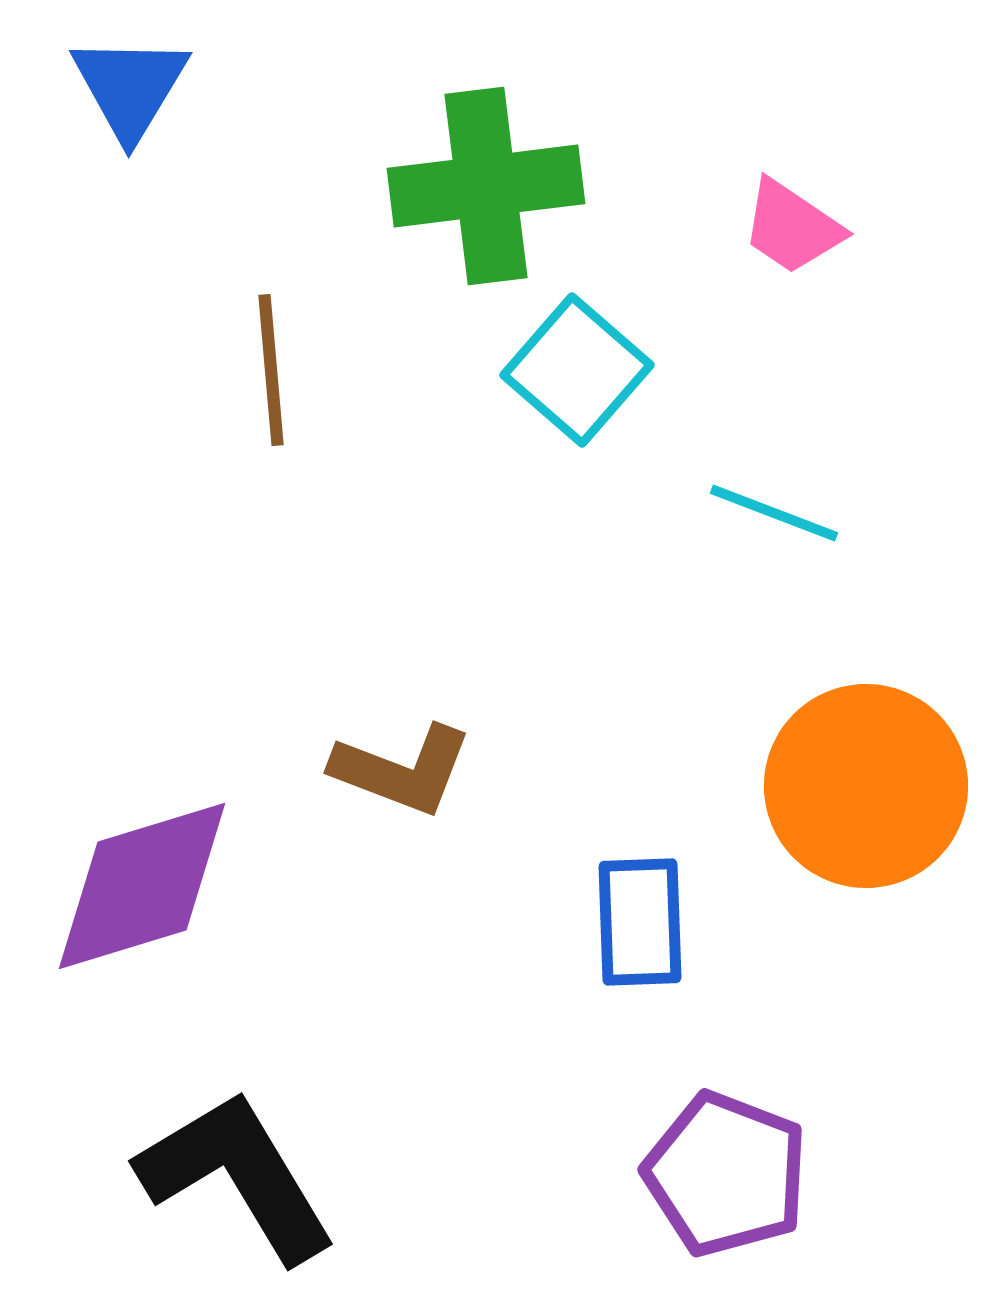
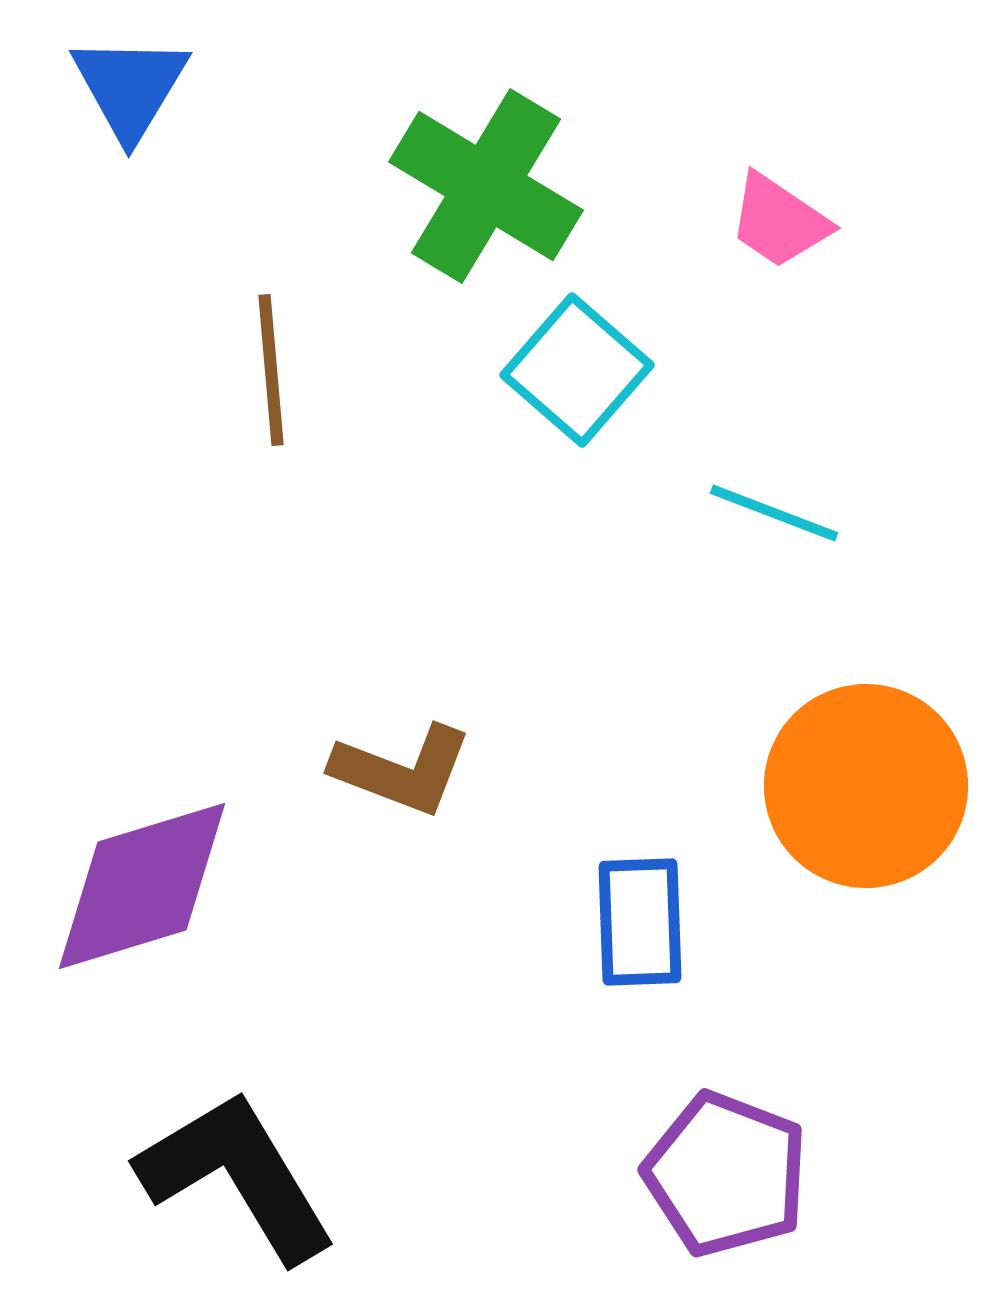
green cross: rotated 38 degrees clockwise
pink trapezoid: moved 13 px left, 6 px up
